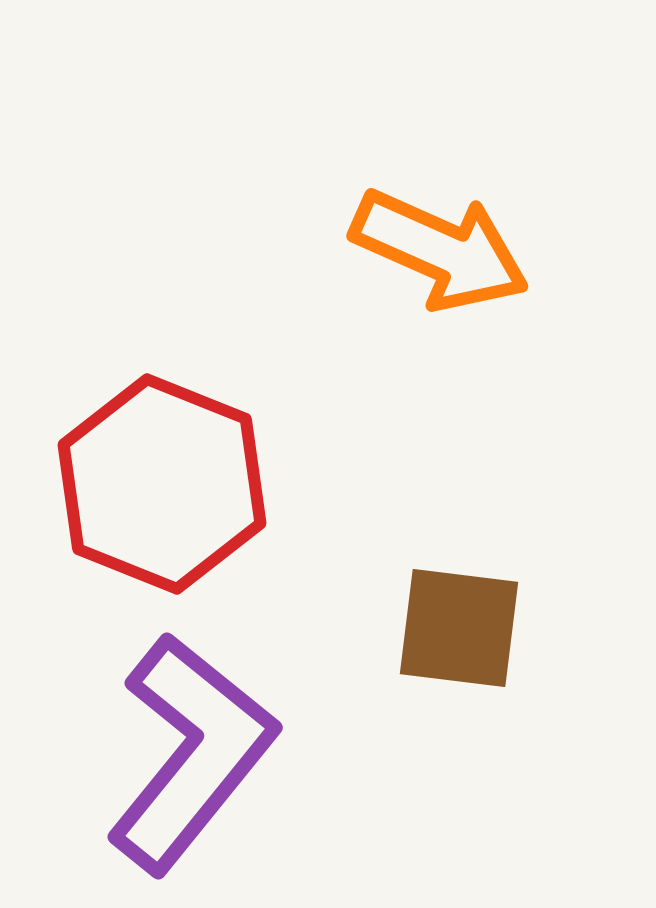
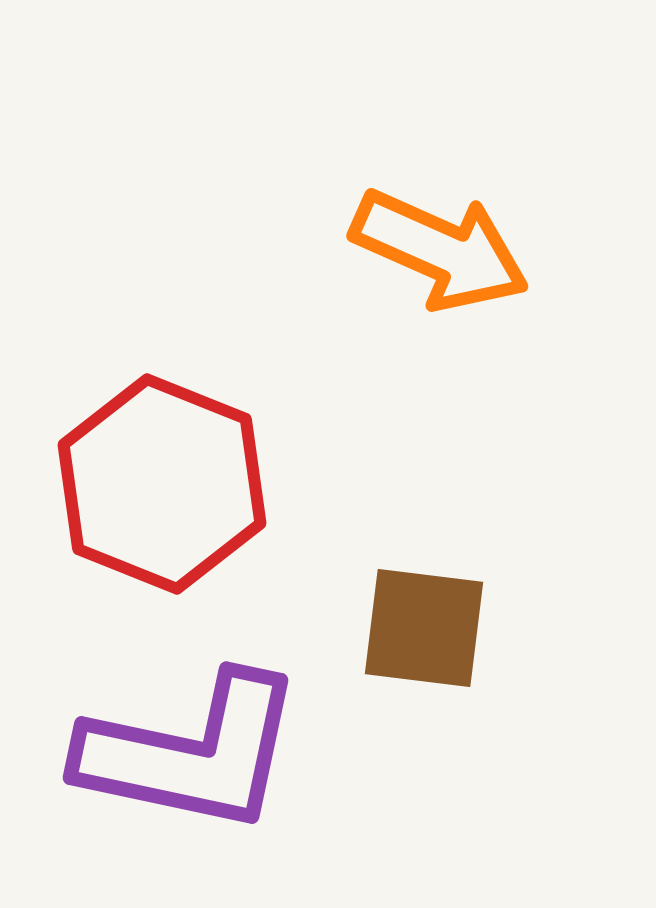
brown square: moved 35 px left
purple L-shape: rotated 63 degrees clockwise
